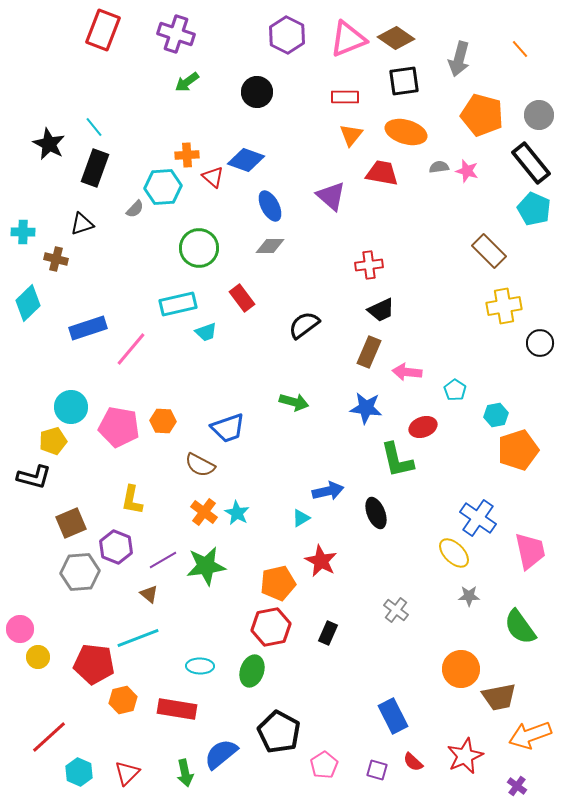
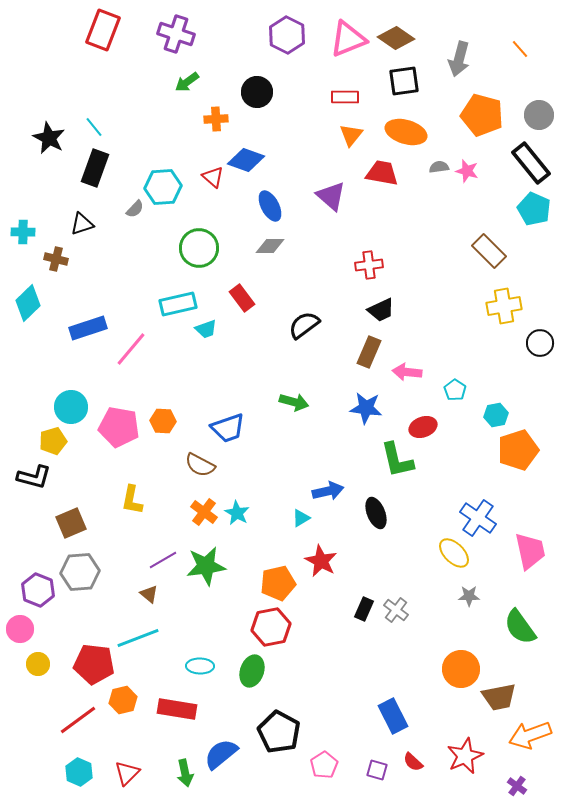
black star at (49, 144): moved 6 px up
orange cross at (187, 155): moved 29 px right, 36 px up
cyan trapezoid at (206, 332): moved 3 px up
purple hexagon at (116, 547): moved 78 px left, 43 px down
black rectangle at (328, 633): moved 36 px right, 24 px up
yellow circle at (38, 657): moved 7 px down
red line at (49, 737): moved 29 px right, 17 px up; rotated 6 degrees clockwise
